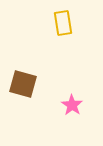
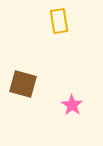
yellow rectangle: moved 4 px left, 2 px up
